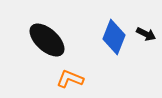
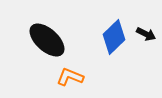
blue diamond: rotated 24 degrees clockwise
orange L-shape: moved 2 px up
